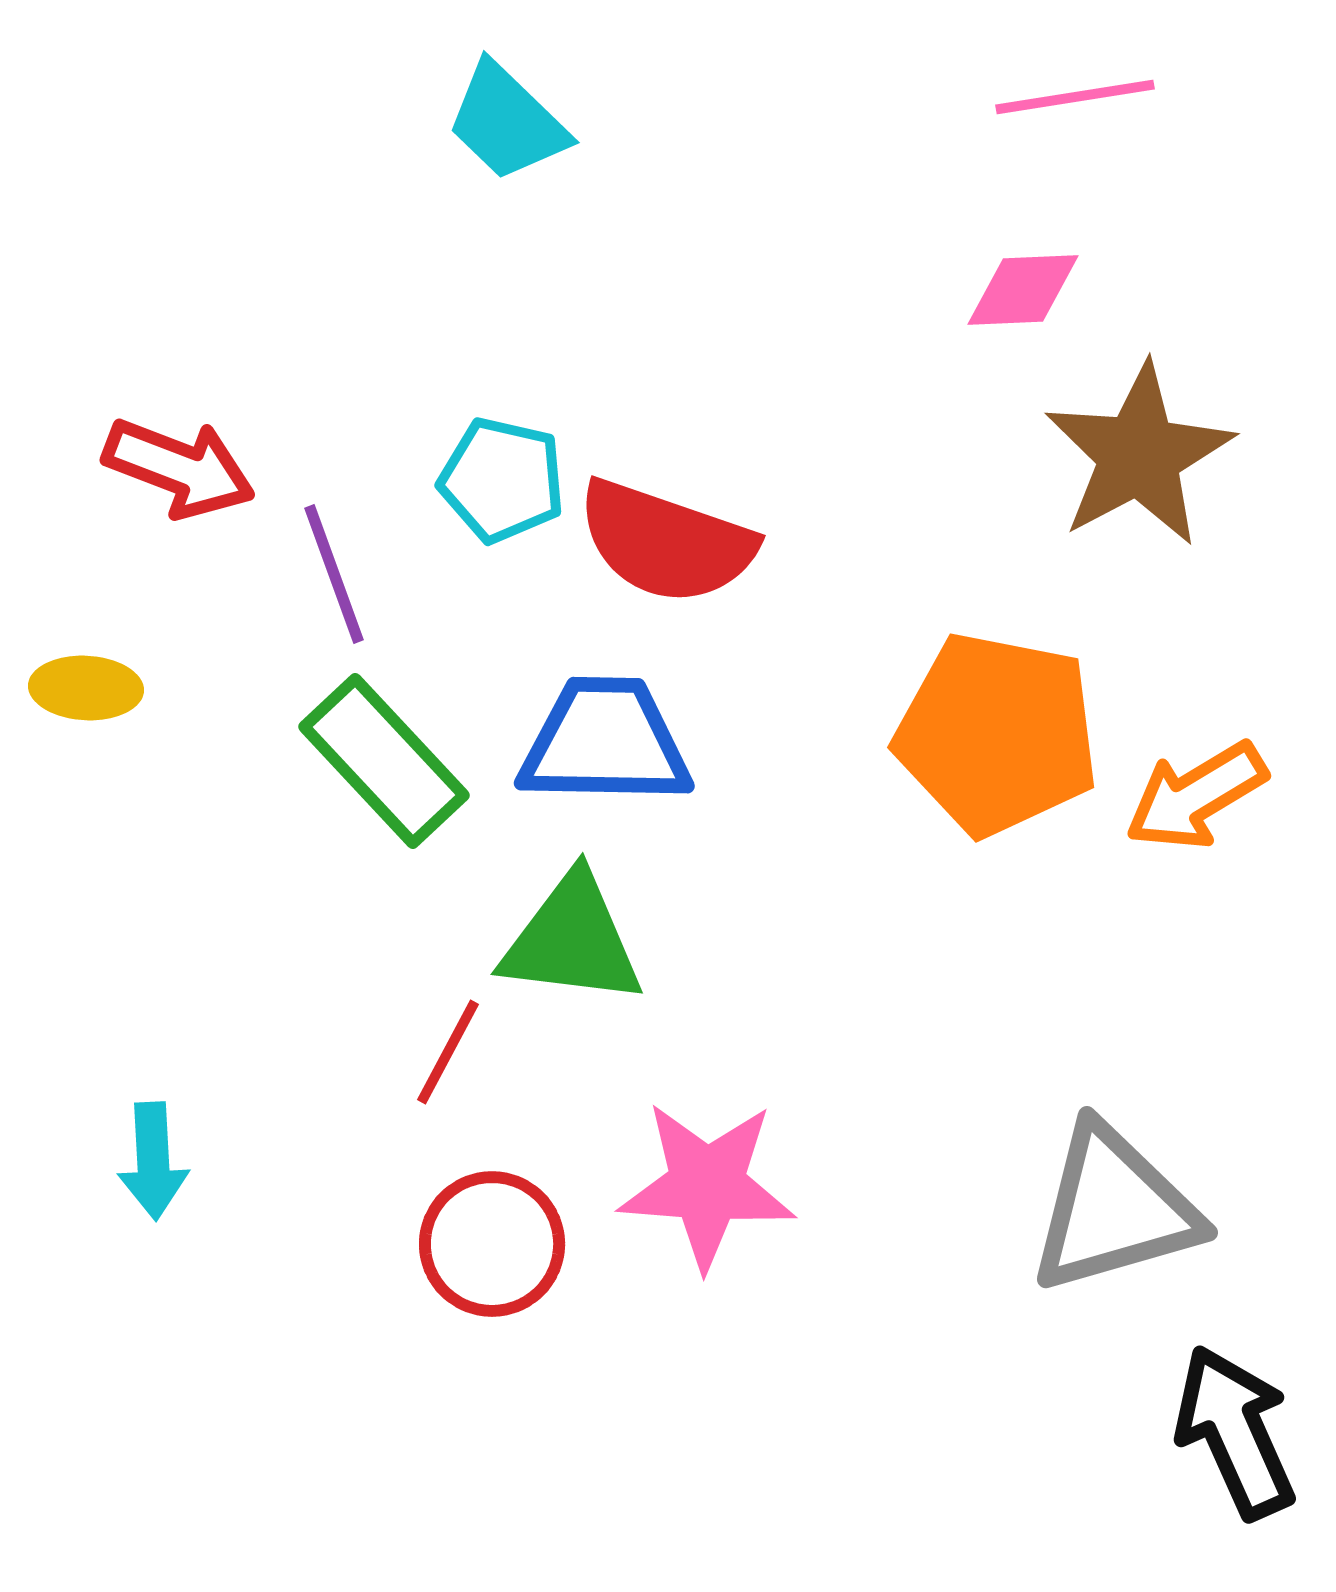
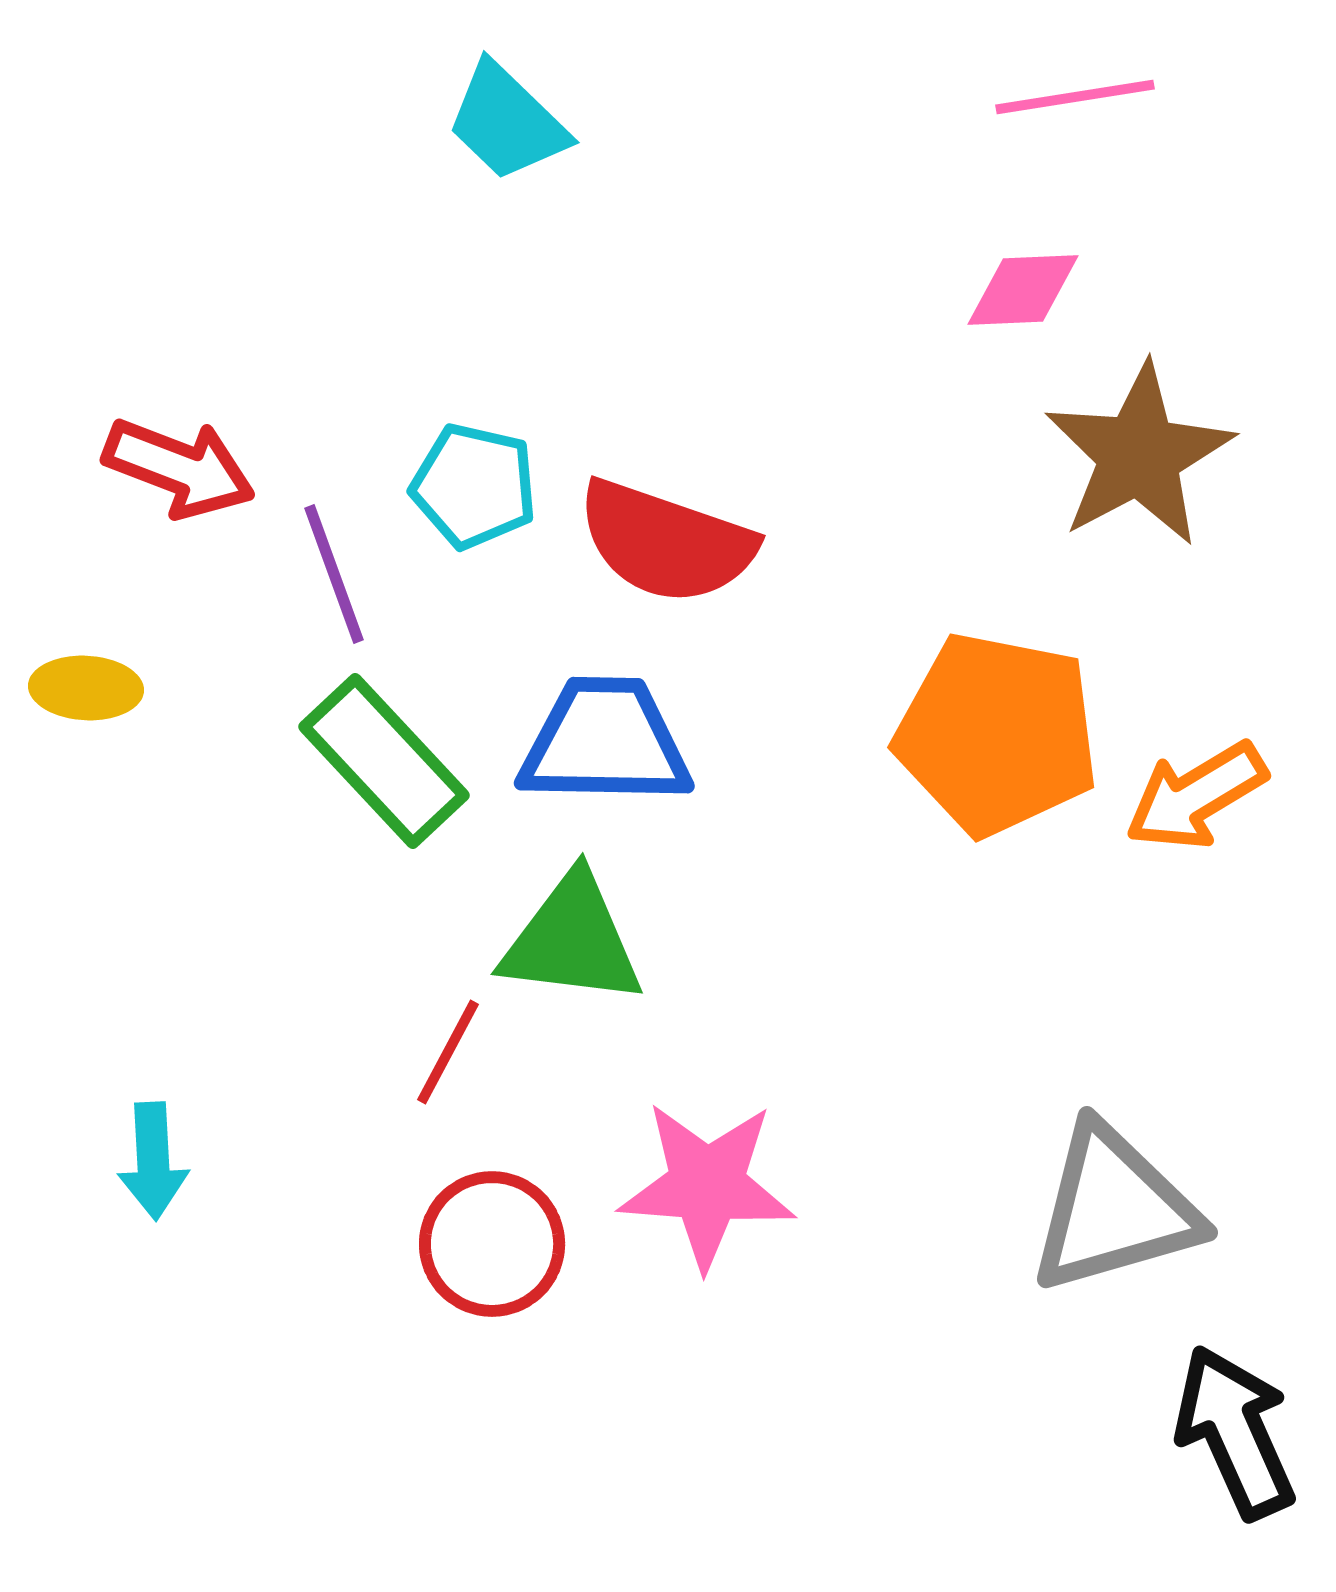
cyan pentagon: moved 28 px left, 6 px down
